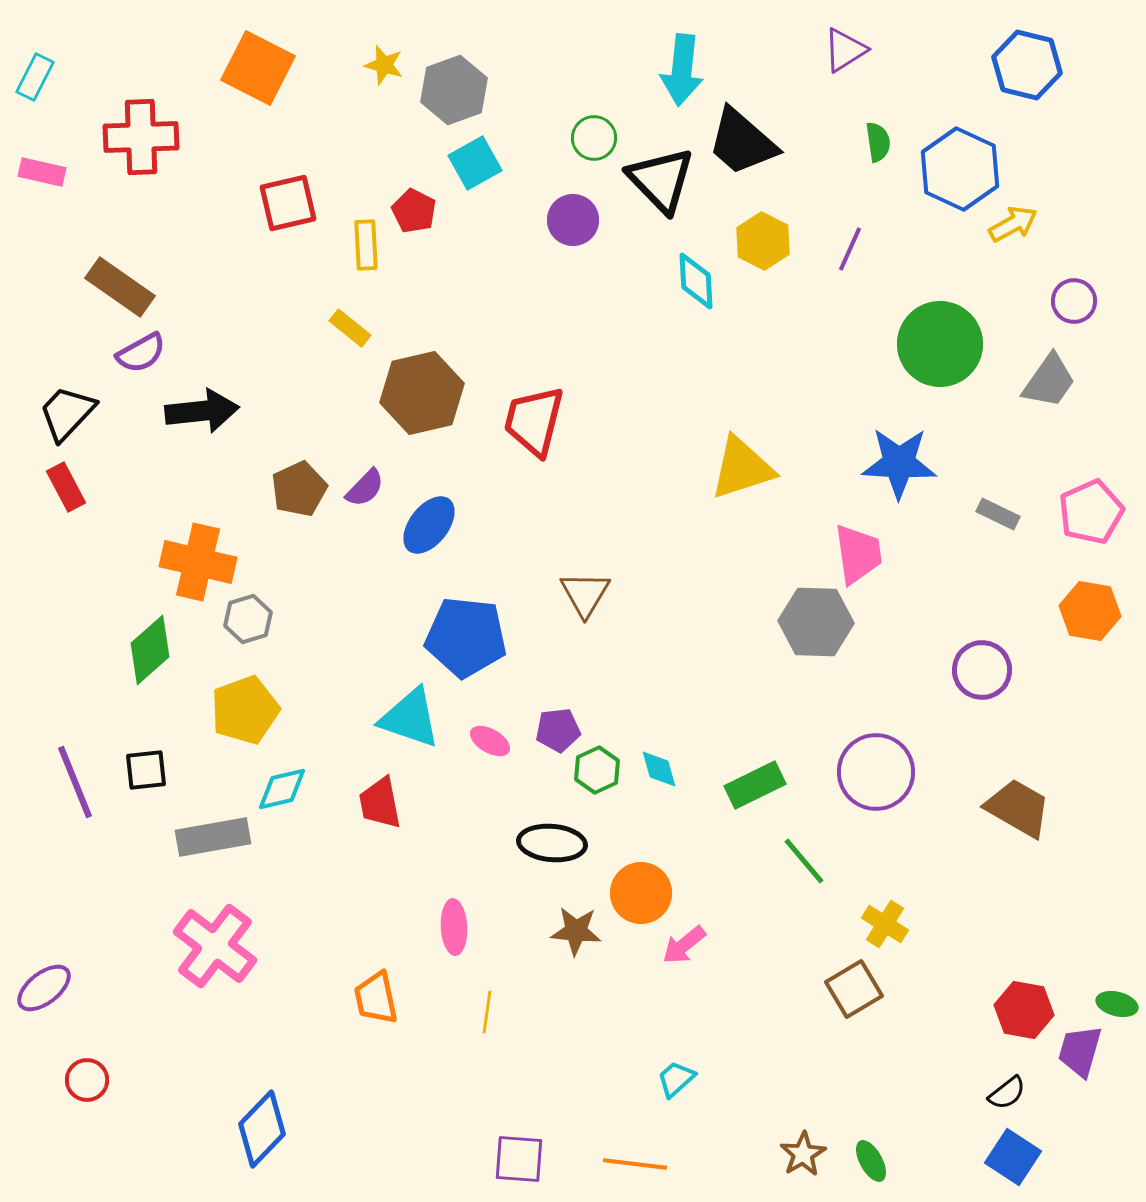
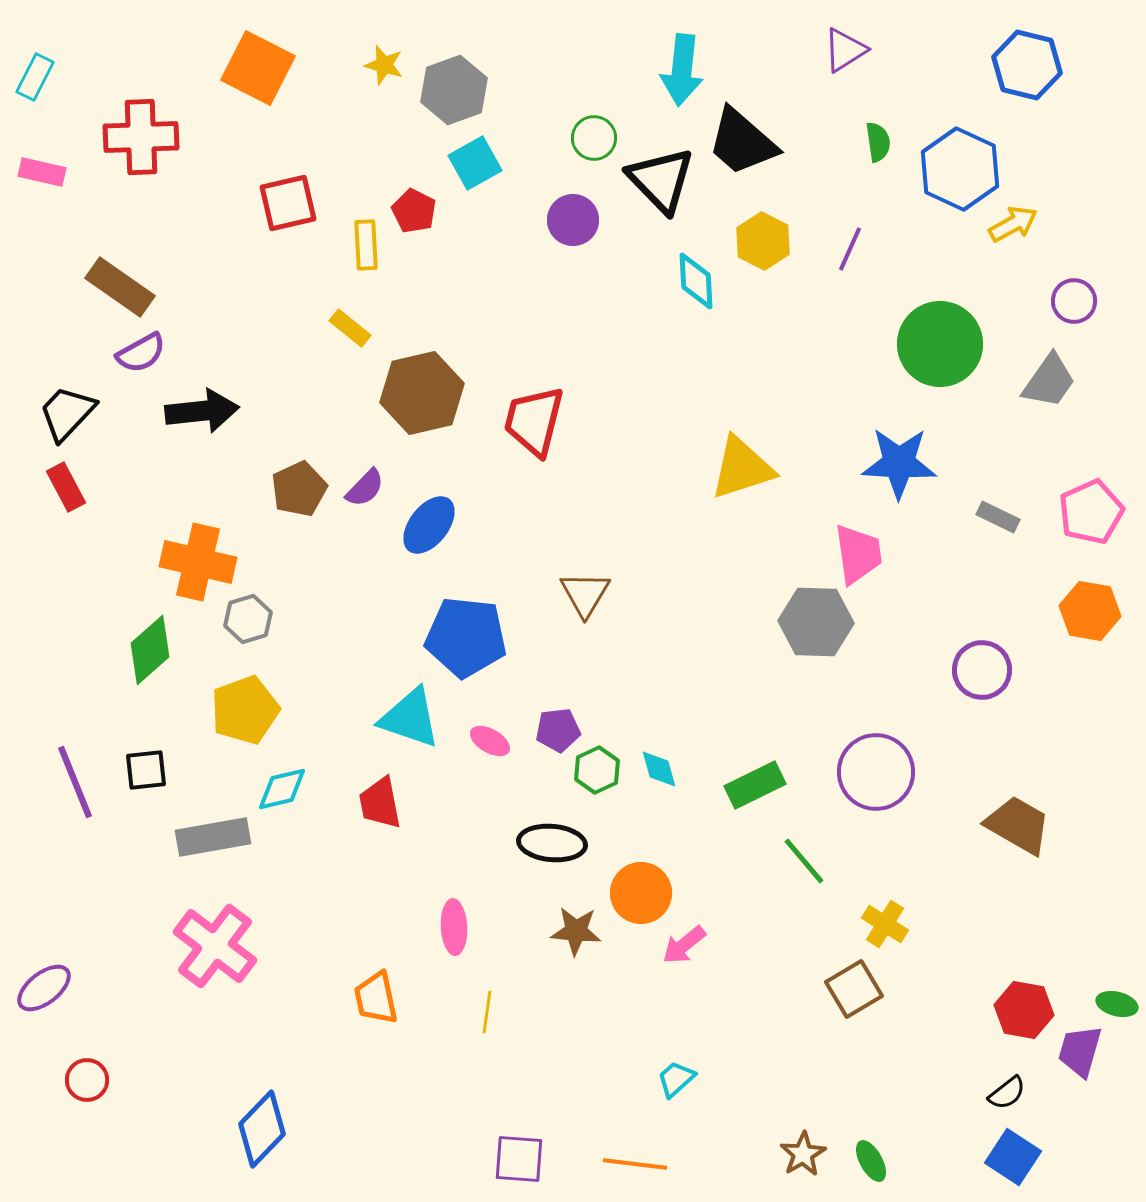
gray rectangle at (998, 514): moved 3 px down
brown trapezoid at (1018, 808): moved 17 px down
